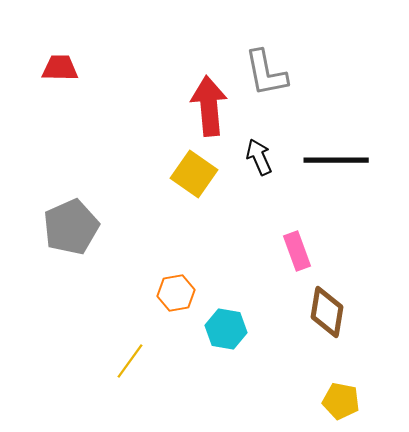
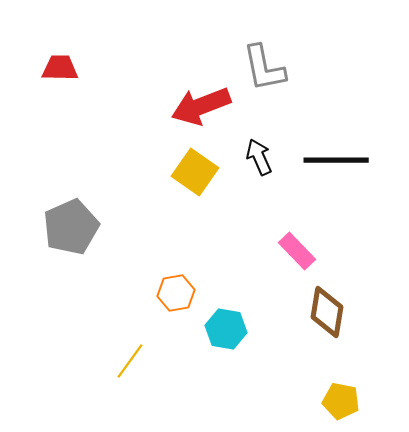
gray L-shape: moved 2 px left, 5 px up
red arrow: moved 8 px left; rotated 106 degrees counterclockwise
yellow square: moved 1 px right, 2 px up
pink rectangle: rotated 24 degrees counterclockwise
